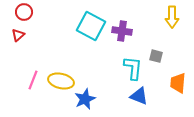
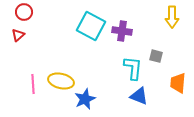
pink line: moved 4 px down; rotated 24 degrees counterclockwise
